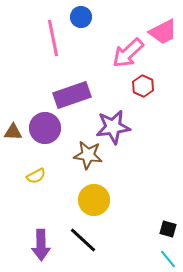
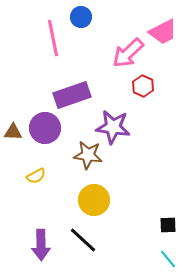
purple star: rotated 16 degrees clockwise
black square: moved 4 px up; rotated 18 degrees counterclockwise
